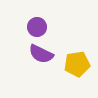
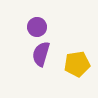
purple semicircle: rotated 80 degrees clockwise
